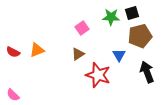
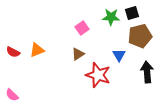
black arrow: rotated 15 degrees clockwise
pink semicircle: moved 1 px left
